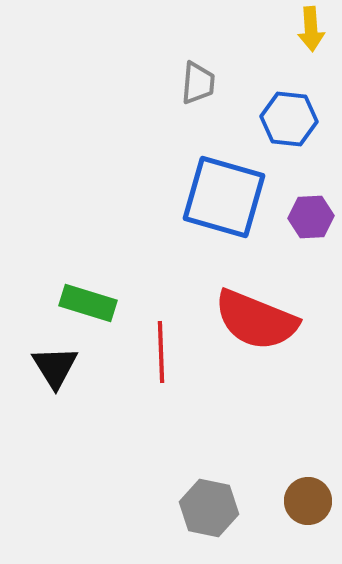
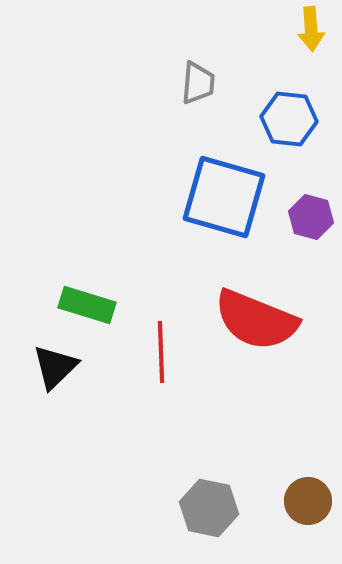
purple hexagon: rotated 18 degrees clockwise
green rectangle: moved 1 px left, 2 px down
black triangle: rotated 18 degrees clockwise
